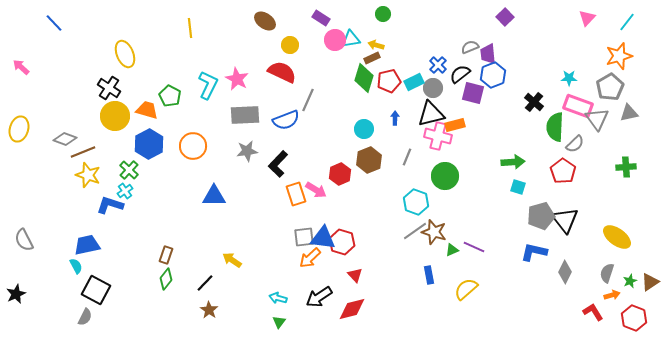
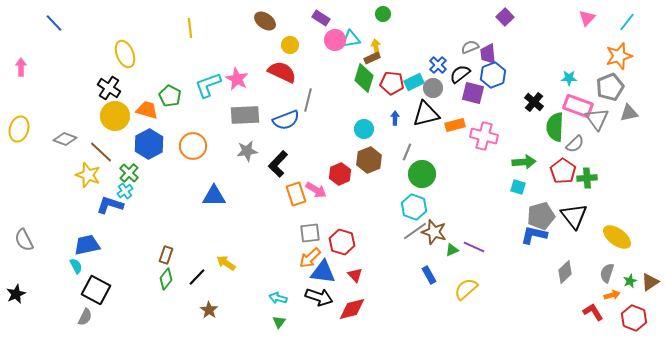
yellow arrow at (376, 45): moved 2 px down; rotated 63 degrees clockwise
pink arrow at (21, 67): rotated 48 degrees clockwise
red pentagon at (389, 81): moved 3 px right, 2 px down; rotated 20 degrees clockwise
cyan L-shape at (208, 85): rotated 136 degrees counterclockwise
gray pentagon at (610, 87): rotated 8 degrees clockwise
gray line at (308, 100): rotated 10 degrees counterclockwise
black triangle at (431, 114): moved 5 px left
pink cross at (438, 136): moved 46 px right
brown line at (83, 152): moved 18 px right; rotated 65 degrees clockwise
gray line at (407, 157): moved 5 px up
green arrow at (513, 162): moved 11 px right
green cross at (626, 167): moved 39 px left, 11 px down
green cross at (129, 170): moved 3 px down
green circle at (445, 176): moved 23 px left, 2 px up
cyan hexagon at (416, 202): moved 2 px left, 5 px down
black triangle at (565, 220): moved 9 px right, 4 px up
gray square at (304, 237): moved 6 px right, 4 px up
blue triangle at (323, 238): moved 34 px down
blue L-shape at (534, 252): moved 17 px up
yellow arrow at (232, 260): moved 6 px left, 3 px down
gray diamond at (565, 272): rotated 20 degrees clockwise
blue rectangle at (429, 275): rotated 18 degrees counterclockwise
black line at (205, 283): moved 8 px left, 6 px up
black arrow at (319, 297): rotated 128 degrees counterclockwise
